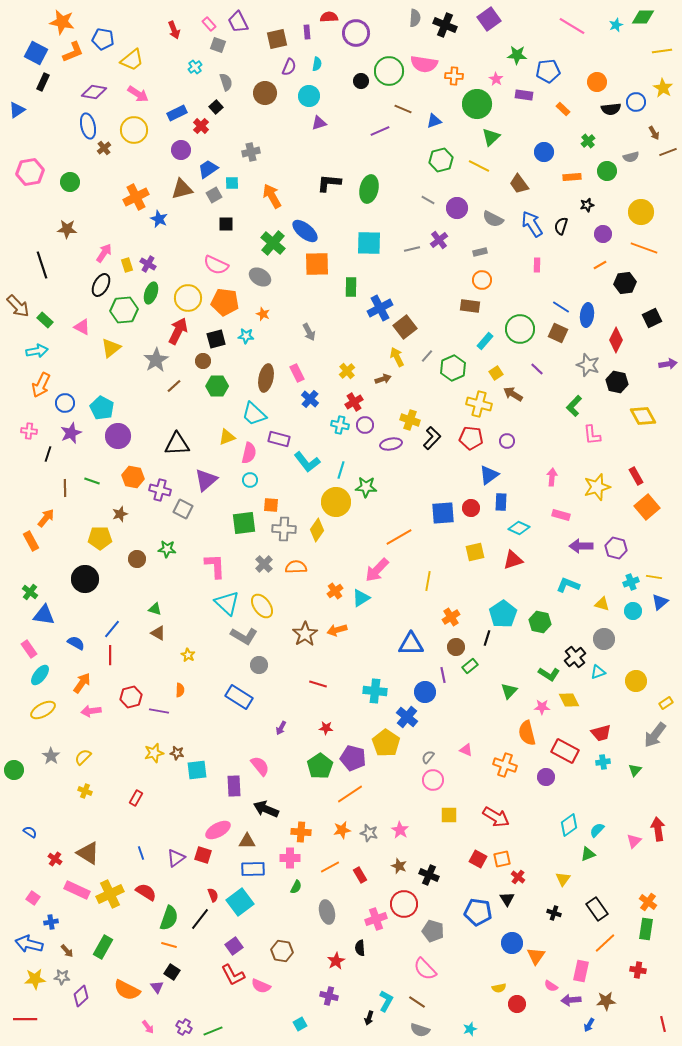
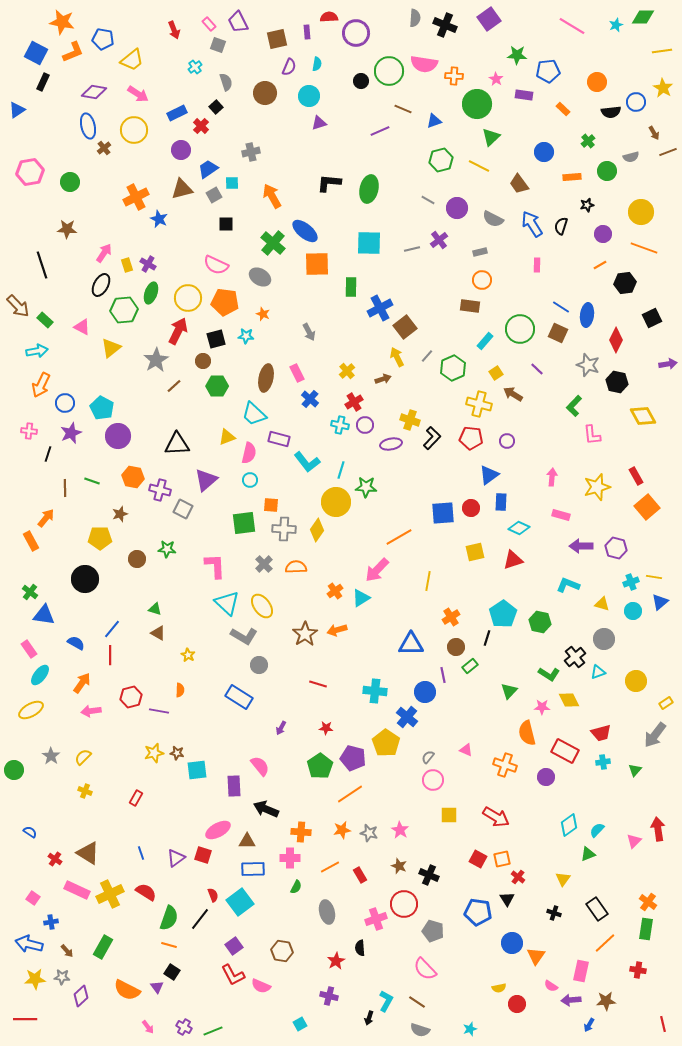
black semicircle at (611, 109): moved 3 px down
yellow ellipse at (43, 710): moved 12 px left
